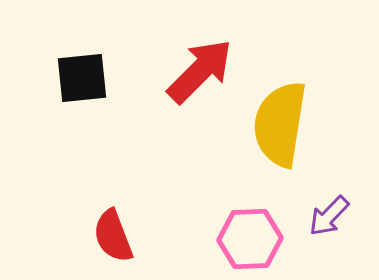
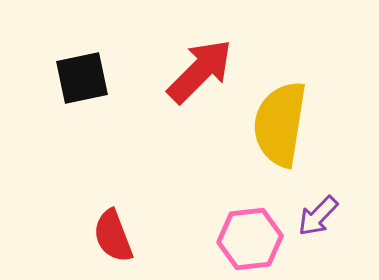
black square: rotated 6 degrees counterclockwise
purple arrow: moved 11 px left
pink hexagon: rotated 4 degrees counterclockwise
